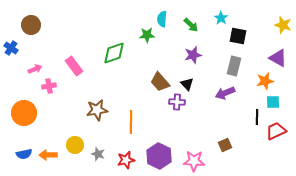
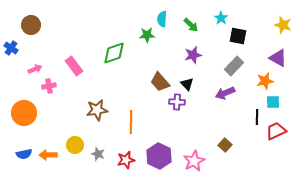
gray rectangle: rotated 30 degrees clockwise
brown square: rotated 24 degrees counterclockwise
pink star: rotated 30 degrees counterclockwise
